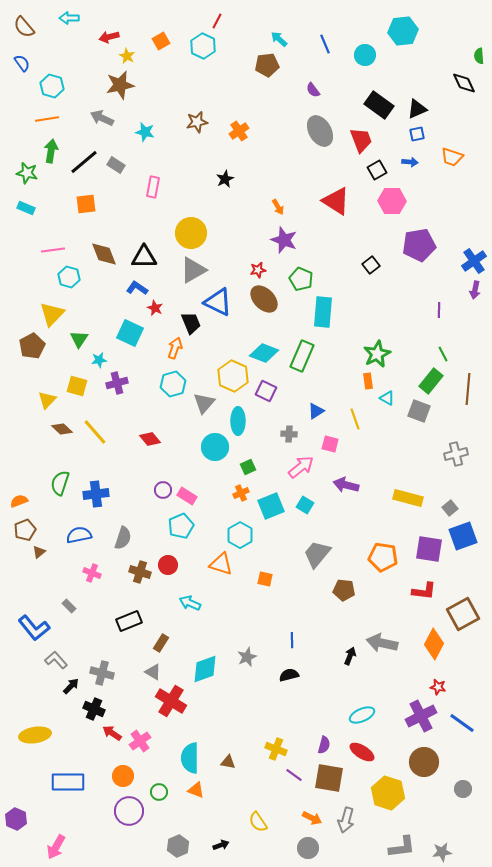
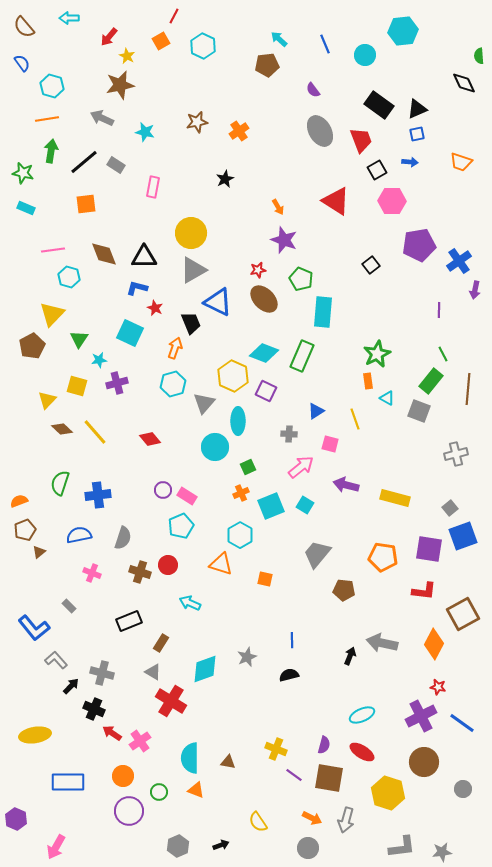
red line at (217, 21): moved 43 px left, 5 px up
red arrow at (109, 37): rotated 36 degrees counterclockwise
orange trapezoid at (452, 157): moved 9 px right, 5 px down
green star at (27, 173): moved 4 px left
blue cross at (474, 261): moved 15 px left
blue L-shape at (137, 288): rotated 20 degrees counterclockwise
blue cross at (96, 494): moved 2 px right, 1 px down
yellow rectangle at (408, 498): moved 13 px left
